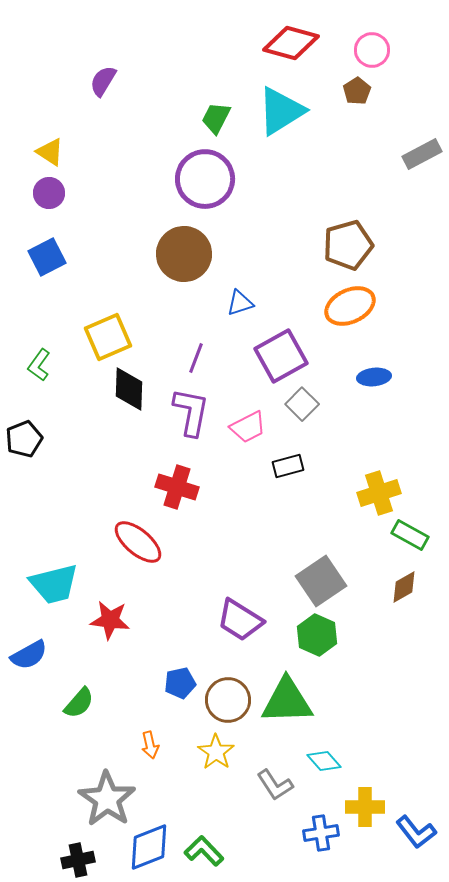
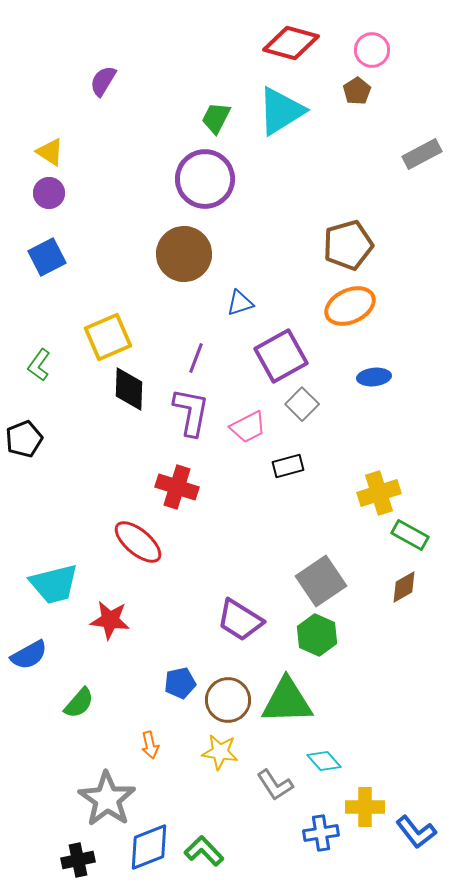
yellow star at (216, 752): moved 4 px right; rotated 27 degrees counterclockwise
